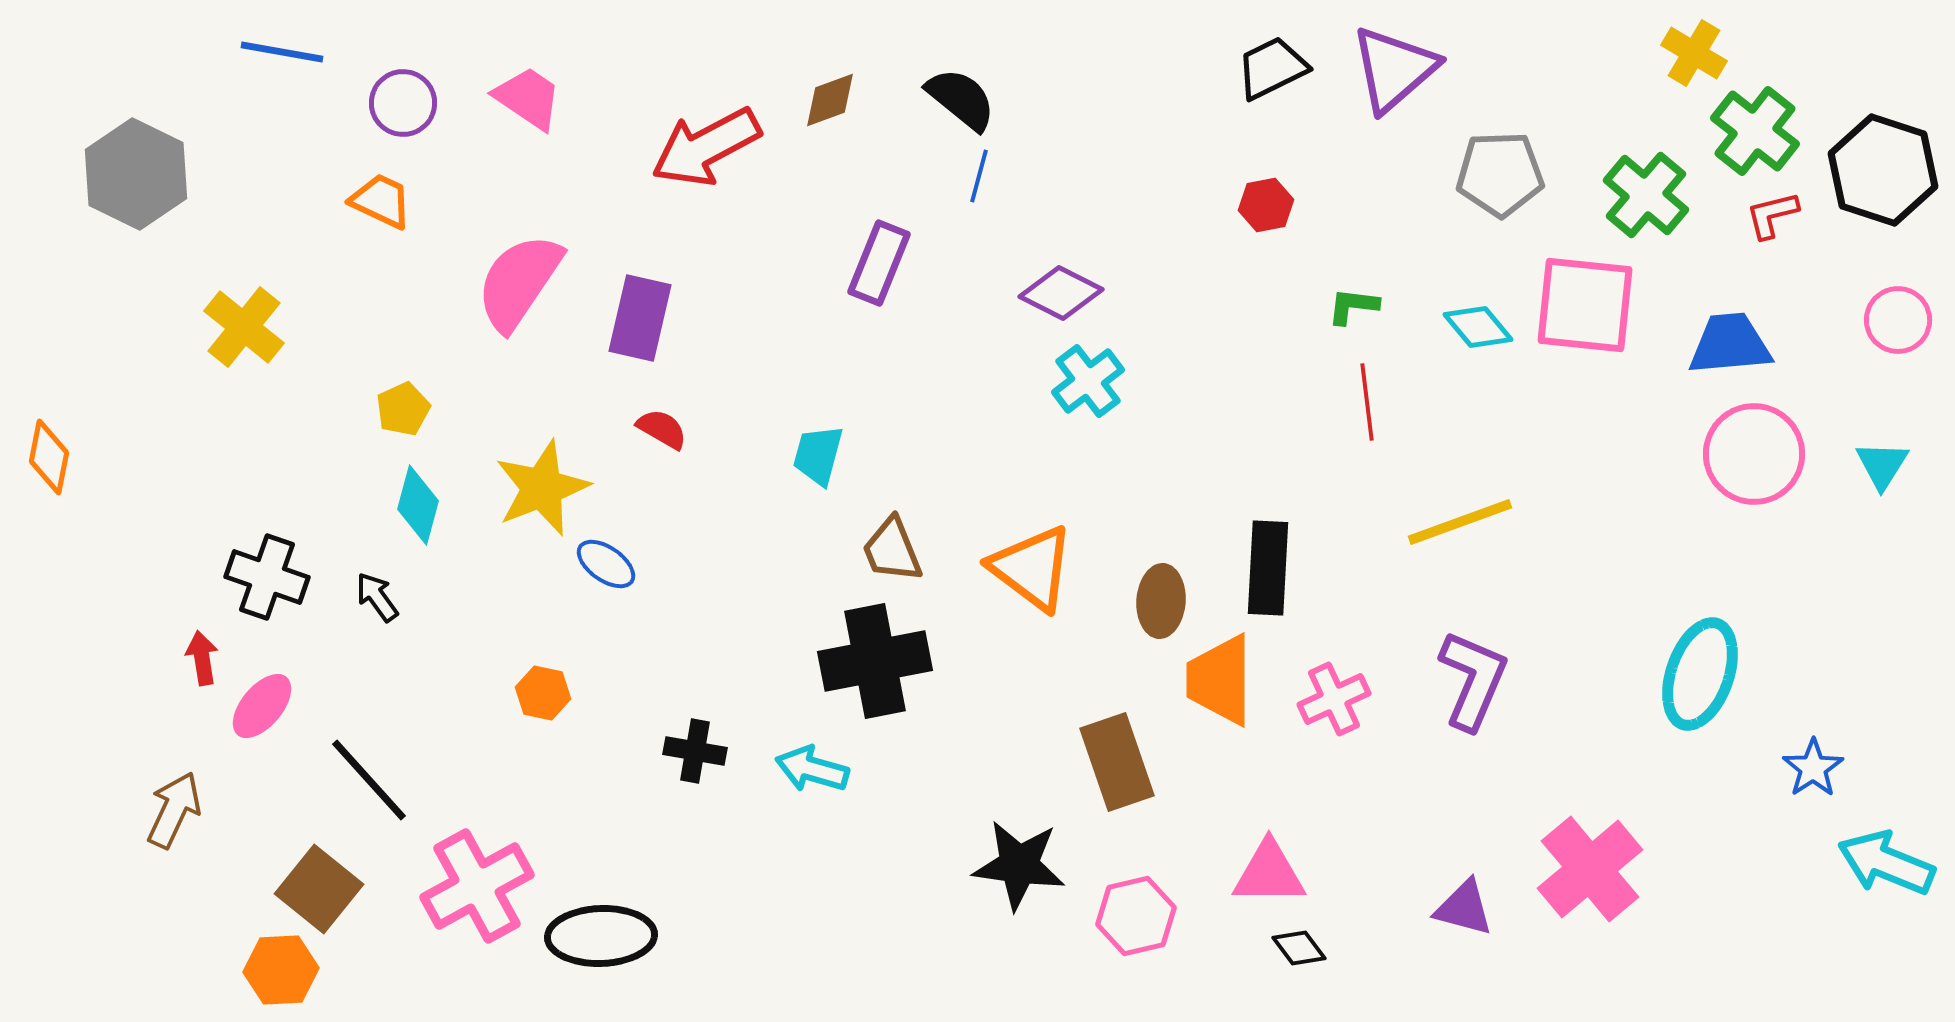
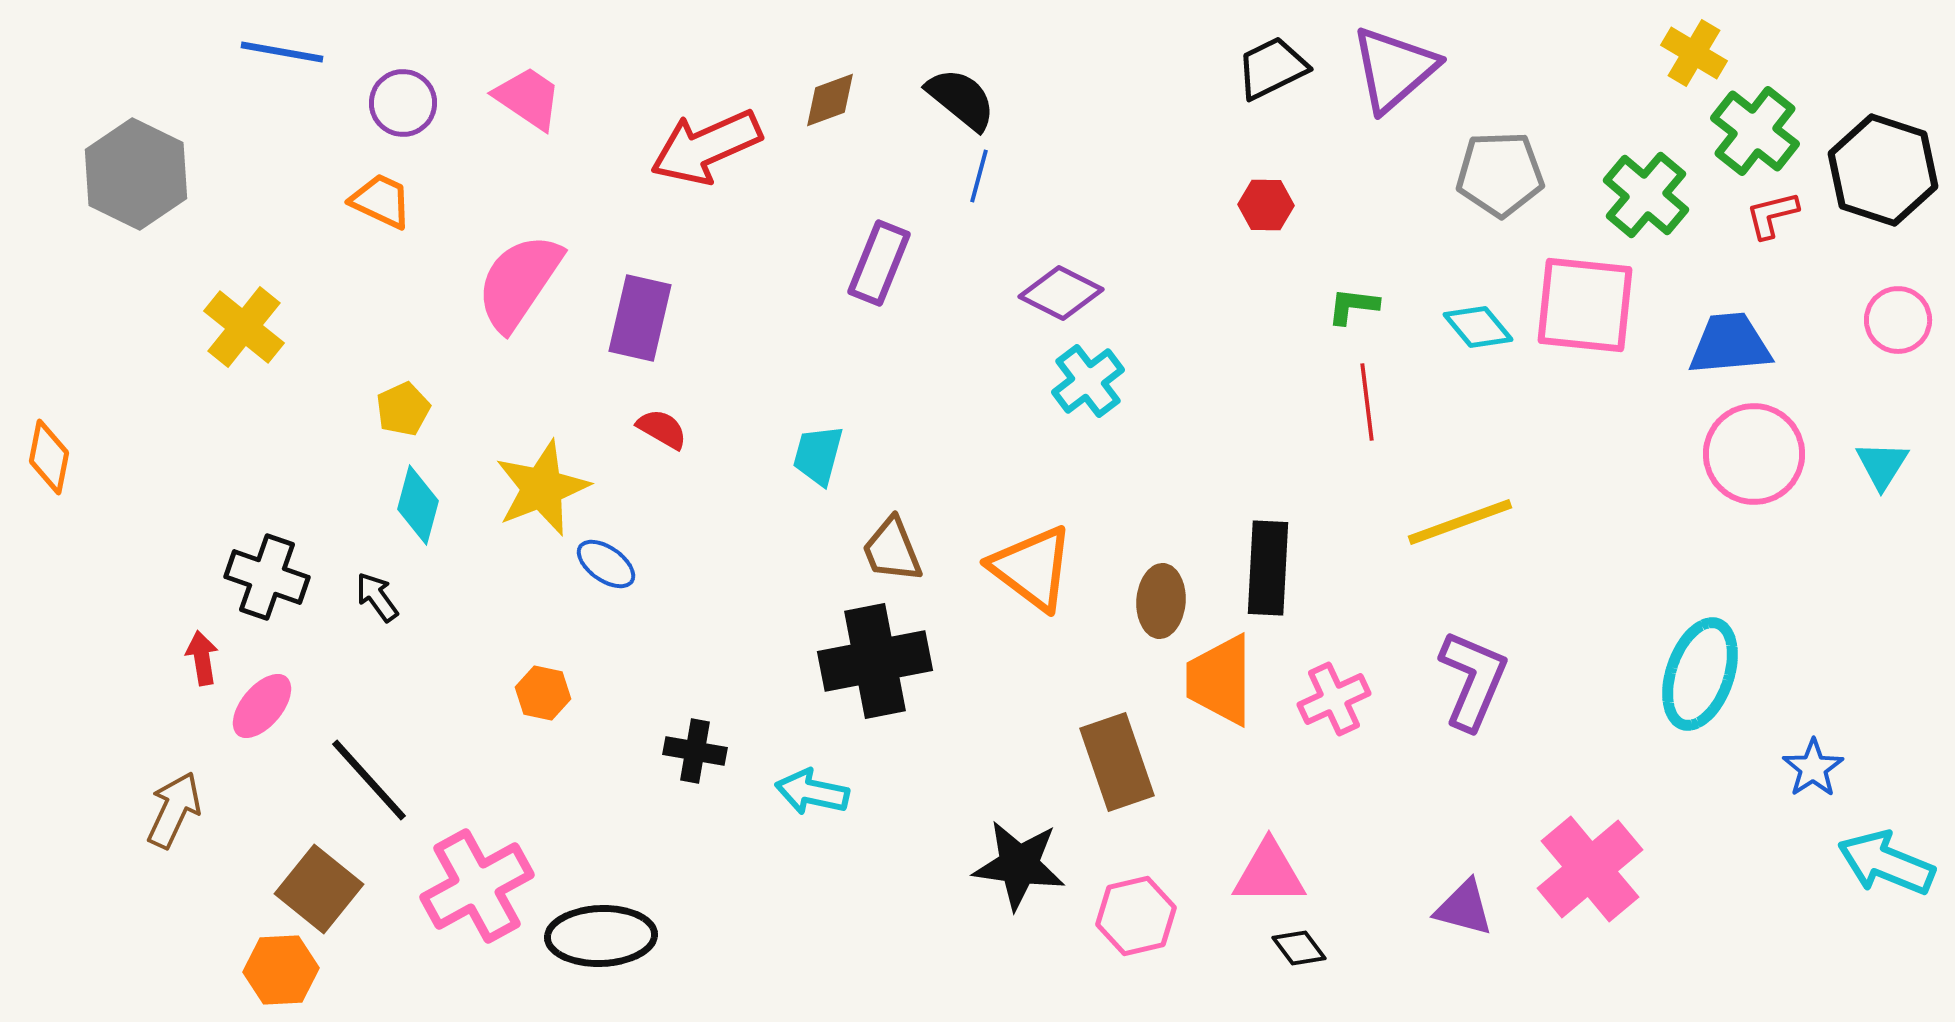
red arrow at (706, 147): rotated 4 degrees clockwise
red hexagon at (1266, 205): rotated 12 degrees clockwise
cyan arrow at (812, 769): moved 23 px down; rotated 4 degrees counterclockwise
